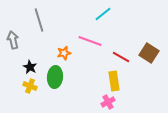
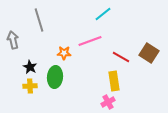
pink line: rotated 40 degrees counterclockwise
orange star: rotated 16 degrees clockwise
yellow cross: rotated 24 degrees counterclockwise
